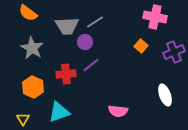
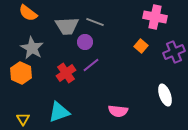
gray line: rotated 54 degrees clockwise
red cross: moved 1 px up; rotated 30 degrees counterclockwise
orange hexagon: moved 12 px left, 14 px up
